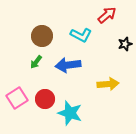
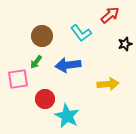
red arrow: moved 3 px right
cyan L-shape: moved 2 px up; rotated 25 degrees clockwise
pink square: moved 1 px right, 19 px up; rotated 25 degrees clockwise
cyan star: moved 3 px left, 3 px down; rotated 10 degrees clockwise
